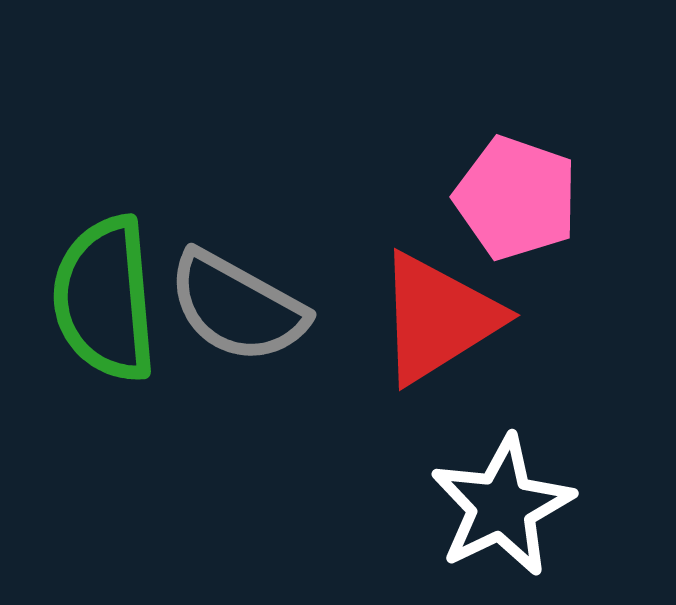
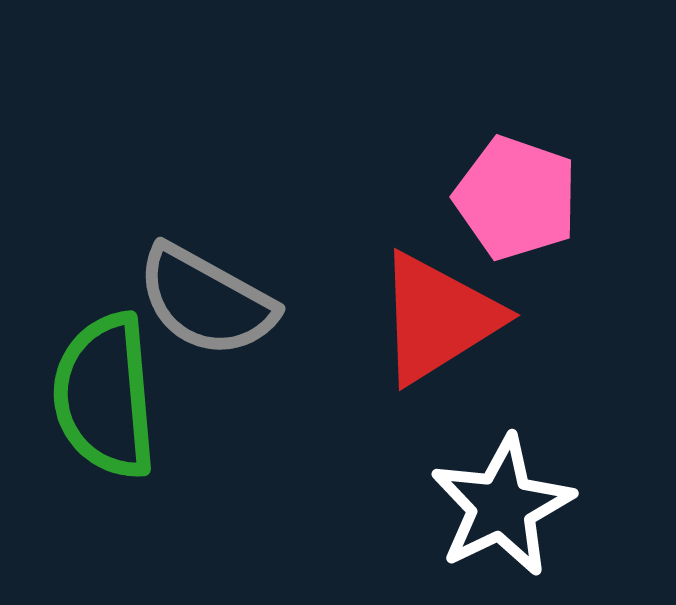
green semicircle: moved 97 px down
gray semicircle: moved 31 px left, 6 px up
